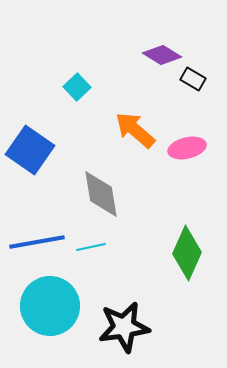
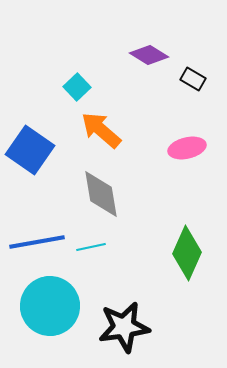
purple diamond: moved 13 px left
orange arrow: moved 34 px left
